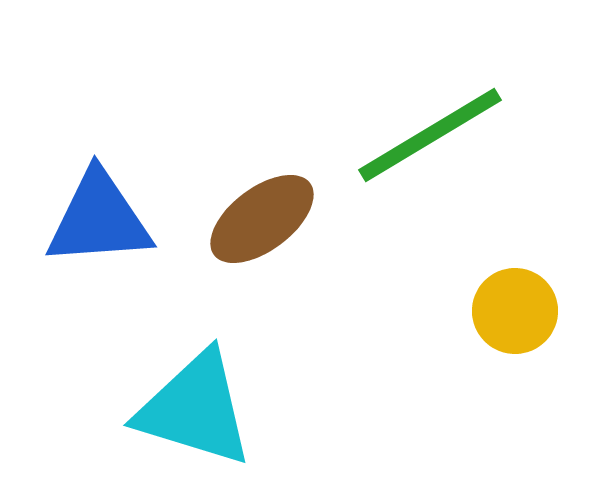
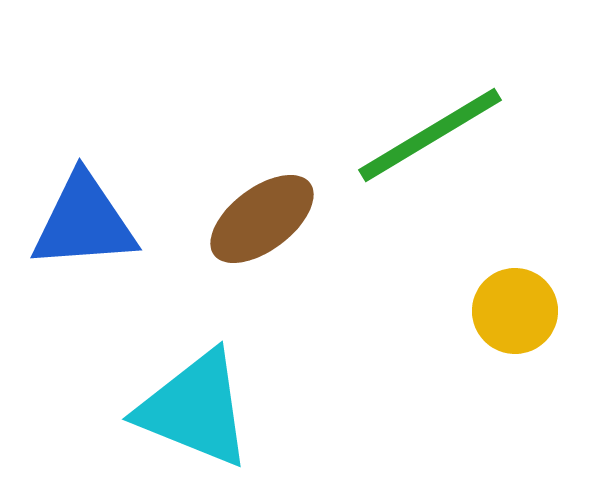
blue triangle: moved 15 px left, 3 px down
cyan triangle: rotated 5 degrees clockwise
